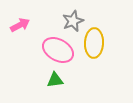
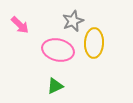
pink arrow: rotated 72 degrees clockwise
pink ellipse: rotated 16 degrees counterclockwise
green triangle: moved 6 px down; rotated 18 degrees counterclockwise
